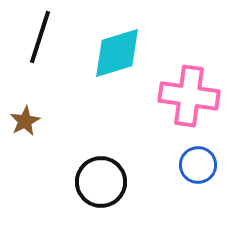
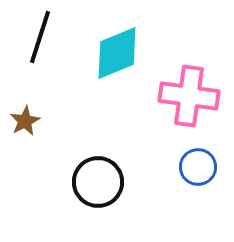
cyan diamond: rotated 6 degrees counterclockwise
blue circle: moved 2 px down
black circle: moved 3 px left
